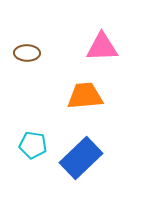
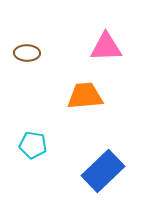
pink triangle: moved 4 px right
blue rectangle: moved 22 px right, 13 px down
